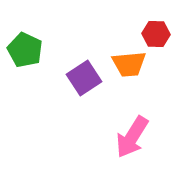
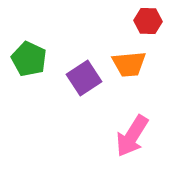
red hexagon: moved 8 px left, 13 px up
green pentagon: moved 4 px right, 9 px down
pink arrow: moved 1 px up
